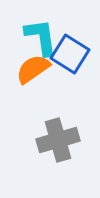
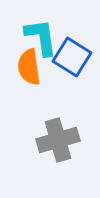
blue square: moved 2 px right, 3 px down
orange semicircle: moved 4 px left, 2 px up; rotated 63 degrees counterclockwise
